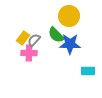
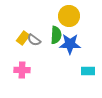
green semicircle: rotated 132 degrees counterclockwise
gray semicircle: rotated 96 degrees counterclockwise
pink cross: moved 7 px left, 17 px down
